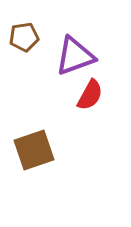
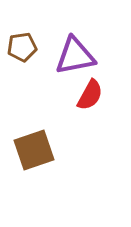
brown pentagon: moved 2 px left, 10 px down
purple triangle: rotated 9 degrees clockwise
